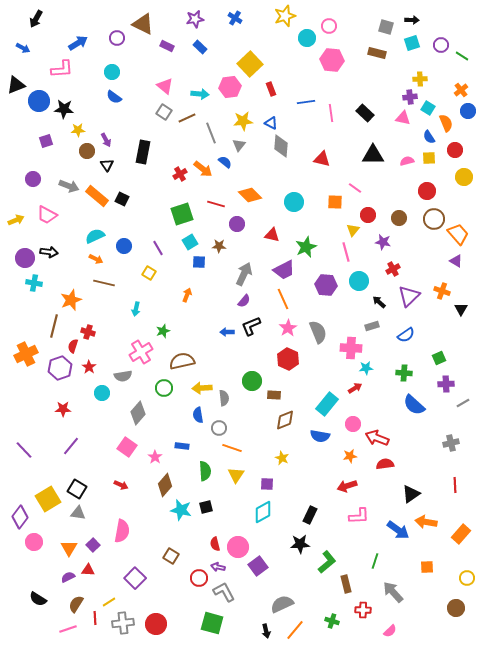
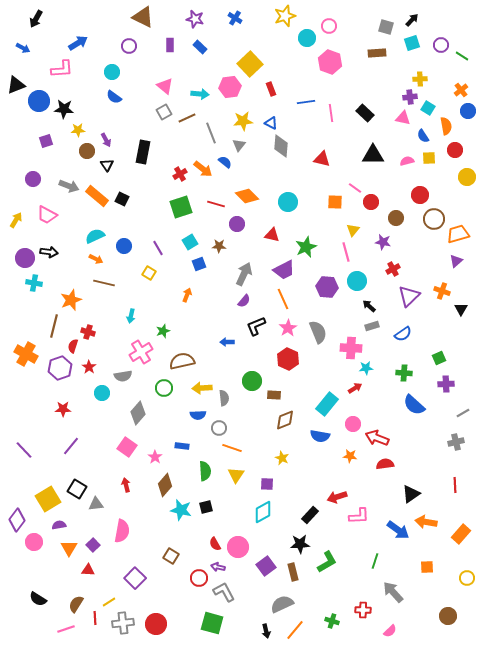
purple star at (195, 19): rotated 24 degrees clockwise
black arrow at (412, 20): rotated 48 degrees counterclockwise
brown triangle at (143, 24): moved 7 px up
purple circle at (117, 38): moved 12 px right, 8 px down
purple rectangle at (167, 46): moved 3 px right, 1 px up; rotated 64 degrees clockwise
brown rectangle at (377, 53): rotated 18 degrees counterclockwise
pink hexagon at (332, 60): moved 2 px left, 2 px down; rotated 15 degrees clockwise
gray square at (164, 112): rotated 28 degrees clockwise
orange semicircle at (446, 123): moved 3 px down; rotated 12 degrees clockwise
blue semicircle at (429, 137): moved 6 px left, 1 px up
yellow circle at (464, 177): moved 3 px right
red circle at (427, 191): moved 7 px left, 4 px down
orange diamond at (250, 195): moved 3 px left, 1 px down
cyan circle at (294, 202): moved 6 px left
green square at (182, 214): moved 1 px left, 7 px up
red circle at (368, 215): moved 3 px right, 13 px up
brown circle at (399, 218): moved 3 px left
yellow arrow at (16, 220): rotated 35 degrees counterclockwise
orange trapezoid at (458, 234): rotated 65 degrees counterclockwise
purple triangle at (456, 261): rotated 48 degrees clockwise
blue square at (199, 262): moved 2 px down; rotated 24 degrees counterclockwise
cyan circle at (359, 281): moved 2 px left
purple hexagon at (326, 285): moved 1 px right, 2 px down
black arrow at (379, 302): moved 10 px left, 4 px down
cyan arrow at (136, 309): moved 5 px left, 7 px down
black L-shape at (251, 326): moved 5 px right
blue arrow at (227, 332): moved 10 px down
blue semicircle at (406, 335): moved 3 px left, 1 px up
orange cross at (26, 354): rotated 35 degrees counterclockwise
gray line at (463, 403): moved 10 px down
blue semicircle at (198, 415): rotated 84 degrees counterclockwise
gray cross at (451, 443): moved 5 px right, 1 px up
orange star at (350, 456): rotated 16 degrees clockwise
red arrow at (121, 485): moved 5 px right; rotated 128 degrees counterclockwise
red arrow at (347, 486): moved 10 px left, 11 px down
gray triangle at (78, 513): moved 18 px right, 9 px up; rotated 14 degrees counterclockwise
black rectangle at (310, 515): rotated 18 degrees clockwise
purple diamond at (20, 517): moved 3 px left, 3 px down
red semicircle at (215, 544): rotated 16 degrees counterclockwise
green L-shape at (327, 562): rotated 10 degrees clockwise
purple square at (258, 566): moved 8 px right
purple semicircle at (68, 577): moved 9 px left, 52 px up; rotated 16 degrees clockwise
brown rectangle at (346, 584): moved 53 px left, 12 px up
brown circle at (456, 608): moved 8 px left, 8 px down
pink line at (68, 629): moved 2 px left
